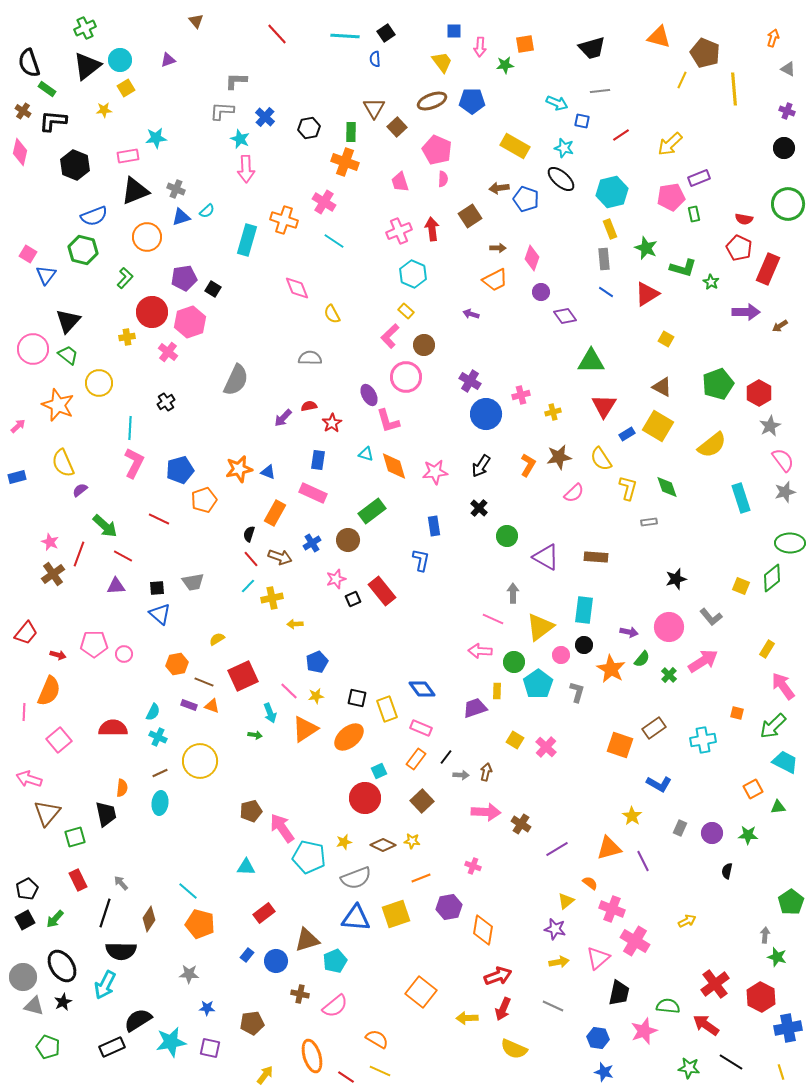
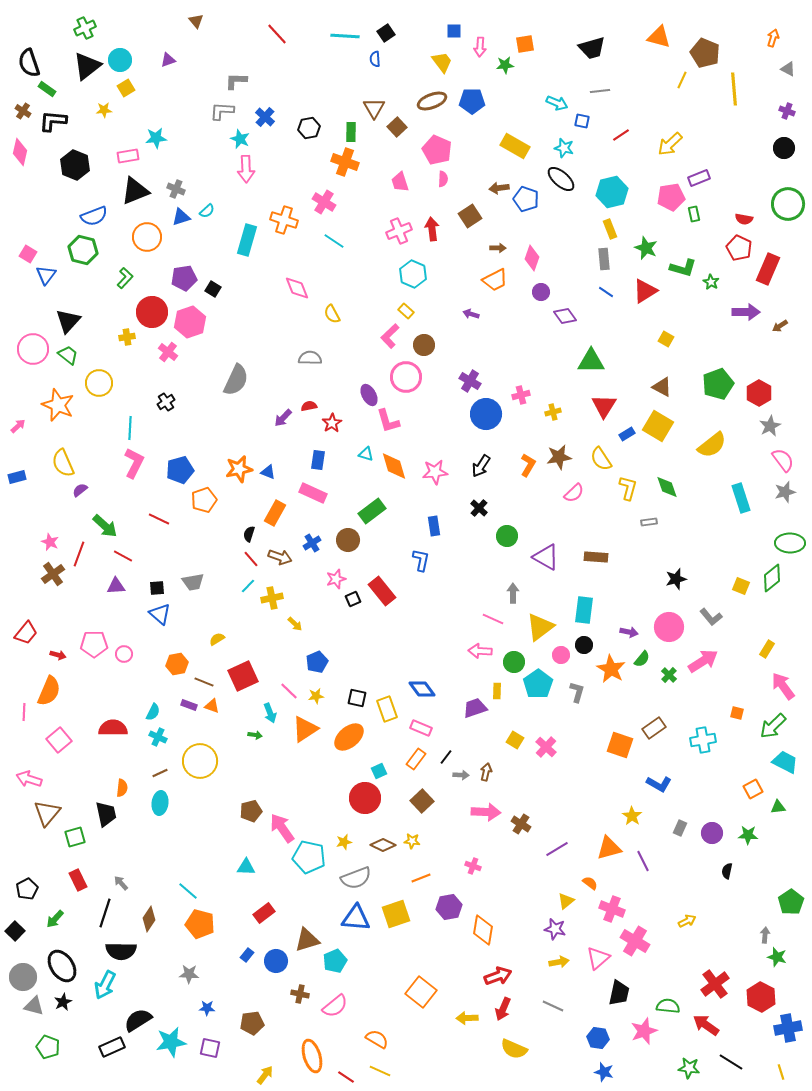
red triangle at (647, 294): moved 2 px left, 3 px up
yellow arrow at (295, 624): rotated 133 degrees counterclockwise
black square at (25, 920): moved 10 px left, 11 px down; rotated 18 degrees counterclockwise
